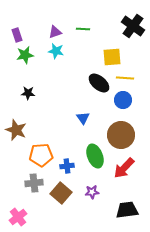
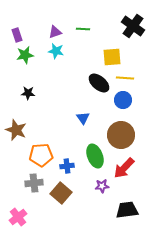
purple star: moved 10 px right, 6 px up
